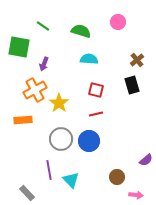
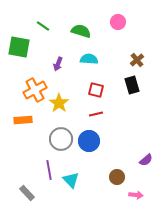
purple arrow: moved 14 px right
